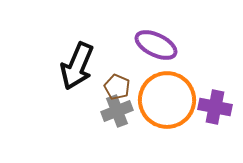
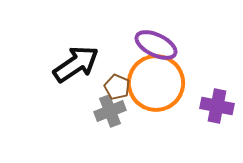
black arrow: moved 1 px left, 2 px up; rotated 147 degrees counterclockwise
orange circle: moved 11 px left, 17 px up
purple cross: moved 2 px right, 1 px up
gray cross: moved 7 px left
